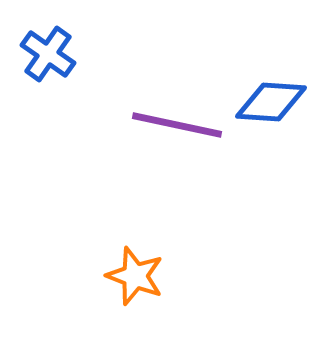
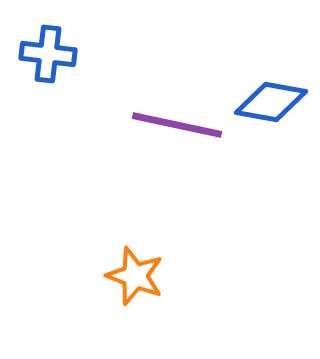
blue cross: rotated 28 degrees counterclockwise
blue diamond: rotated 6 degrees clockwise
